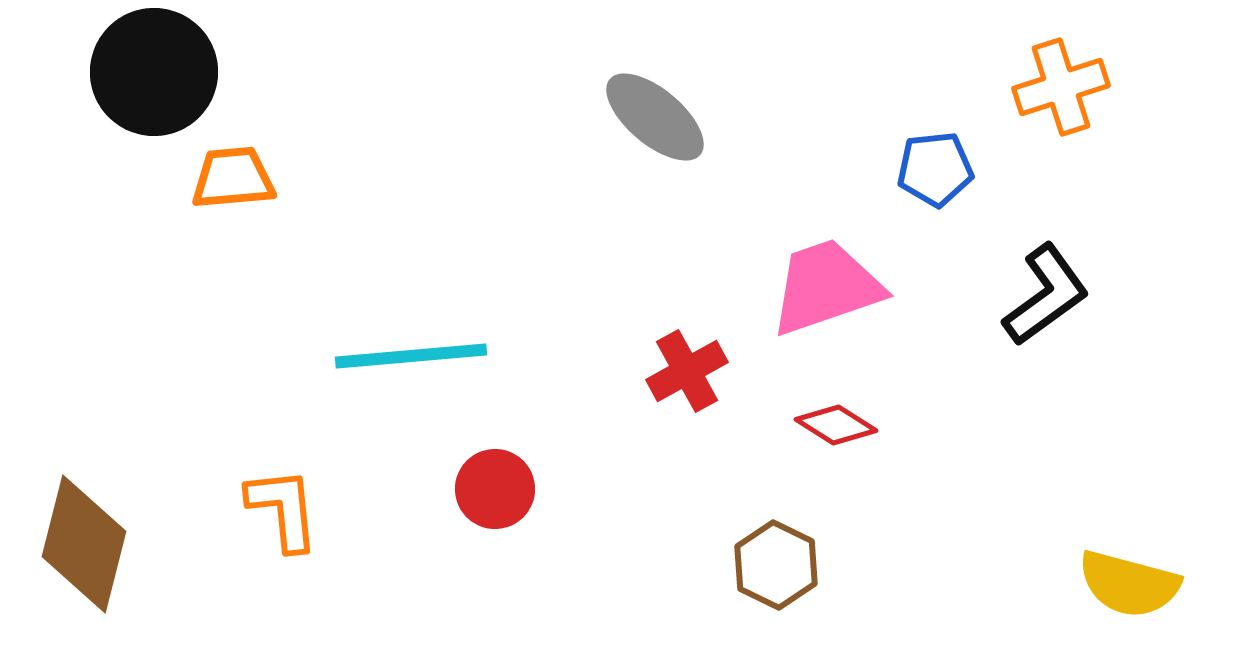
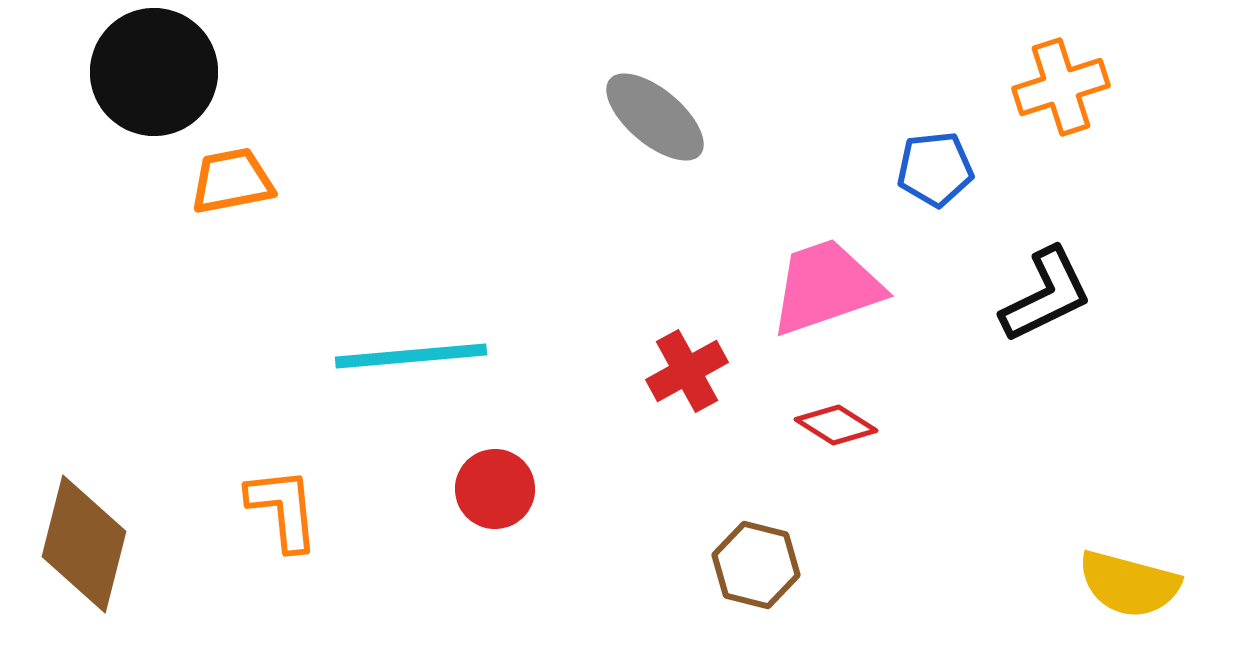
orange trapezoid: moved 1 px left, 3 px down; rotated 6 degrees counterclockwise
black L-shape: rotated 10 degrees clockwise
brown hexagon: moved 20 px left; rotated 12 degrees counterclockwise
